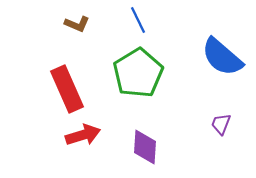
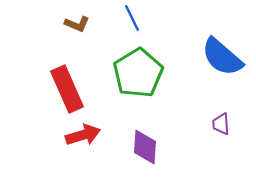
blue line: moved 6 px left, 2 px up
purple trapezoid: rotated 25 degrees counterclockwise
